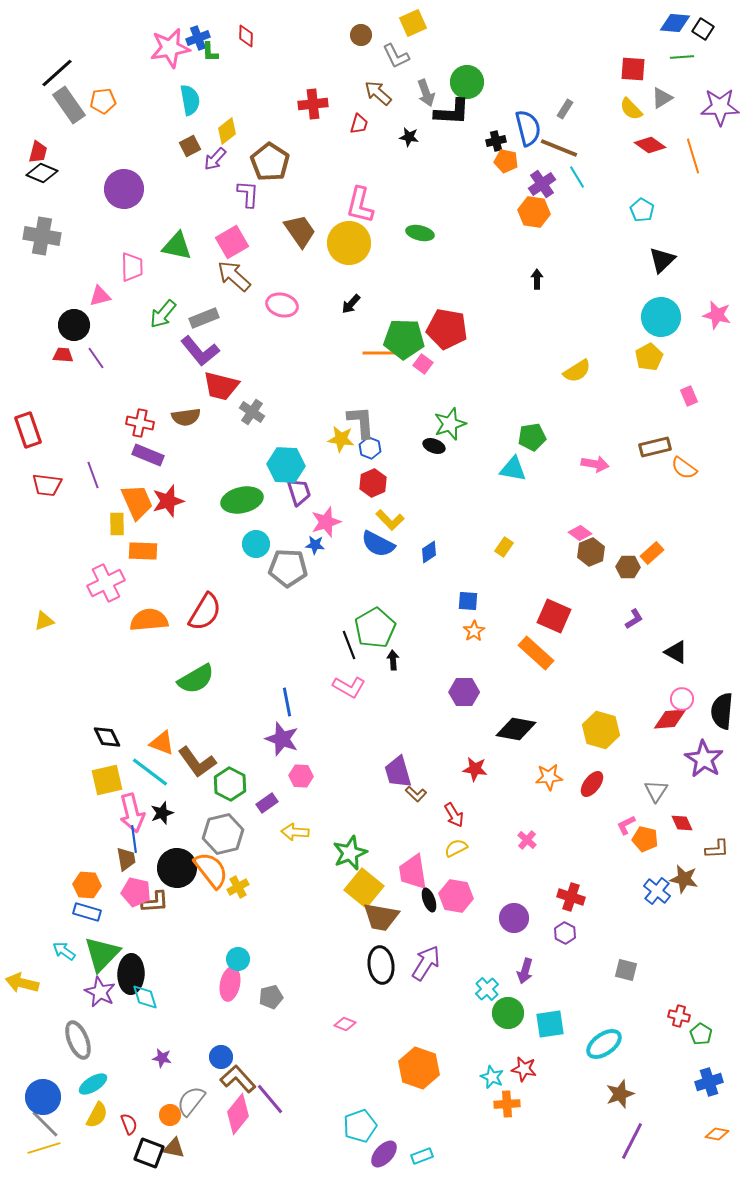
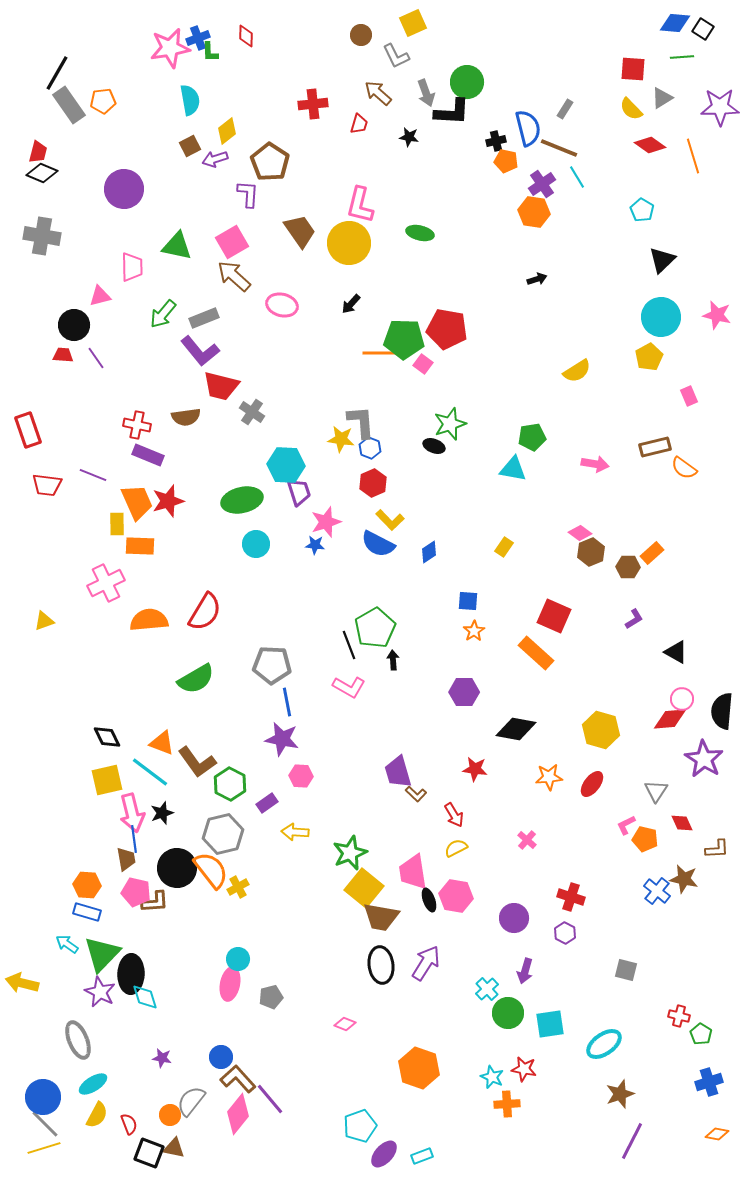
black line at (57, 73): rotated 18 degrees counterclockwise
purple arrow at (215, 159): rotated 30 degrees clockwise
black arrow at (537, 279): rotated 72 degrees clockwise
red cross at (140, 423): moved 3 px left, 2 px down
purple line at (93, 475): rotated 48 degrees counterclockwise
orange rectangle at (143, 551): moved 3 px left, 5 px up
gray pentagon at (288, 568): moved 16 px left, 97 px down
purple star at (282, 739): rotated 8 degrees counterclockwise
cyan arrow at (64, 951): moved 3 px right, 7 px up
